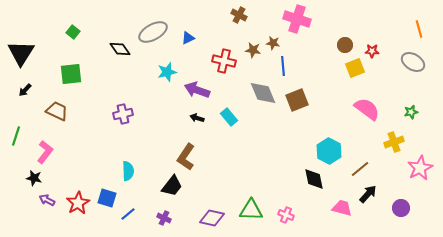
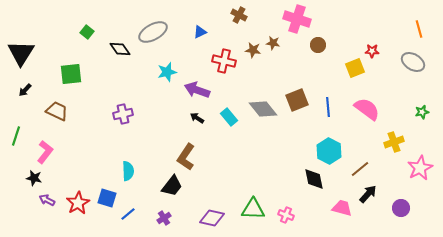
green square at (73, 32): moved 14 px right
blue triangle at (188, 38): moved 12 px right, 6 px up
brown circle at (345, 45): moved 27 px left
blue line at (283, 66): moved 45 px right, 41 px down
gray diamond at (263, 93): moved 16 px down; rotated 16 degrees counterclockwise
green star at (411, 112): moved 11 px right
black arrow at (197, 118): rotated 16 degrees clockwise
green triangle at (251, 210): moved 2 px right, 1 px up
purple cross at (164, 218): rotated 32 degrees clockwise
